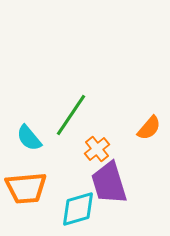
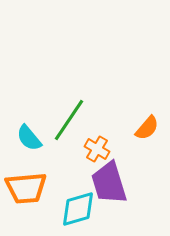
green line: moved 2 px left, 5 px down
orange semicircle: moved 2 px left
orange cross: rotated 20 degrees counterclockwise
